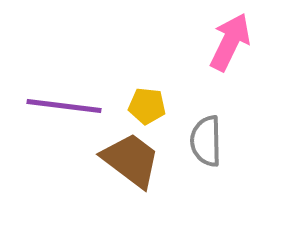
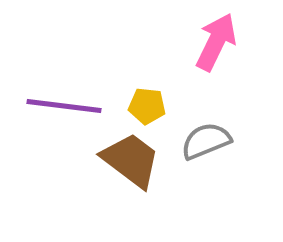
pink arrow: moved 14 px left
gray semicircle: rotated 69 degrees clockwise
